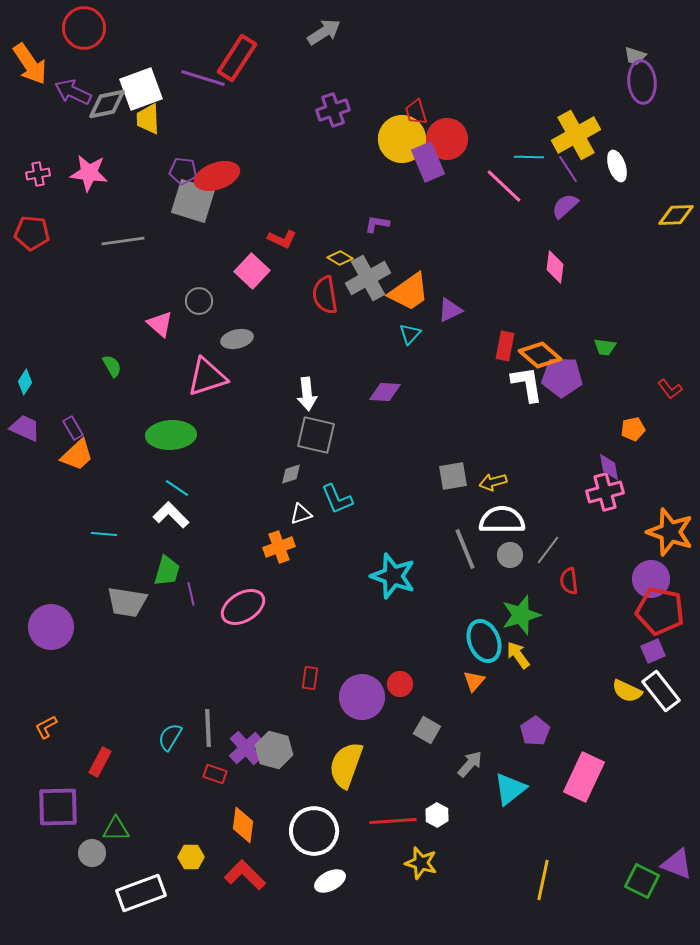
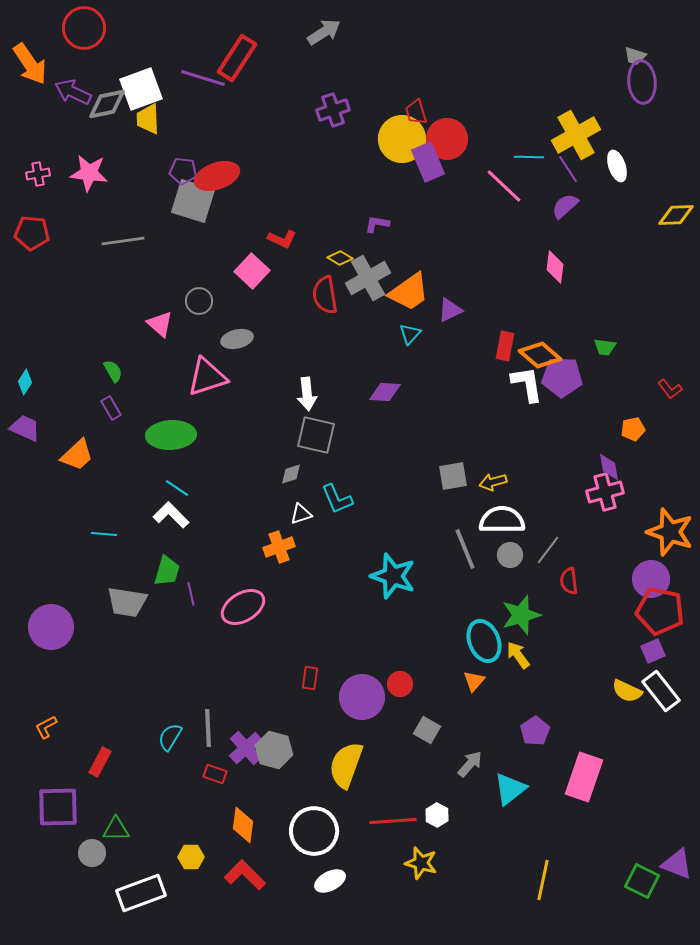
green semicircle at (112, 366): moved 1 px right, 5 px down
purple rectangle at (73, 428): moved 38 px right, 20 px up
pink rectangle at (584, 777): rotated 6 degrees counterclockwise
